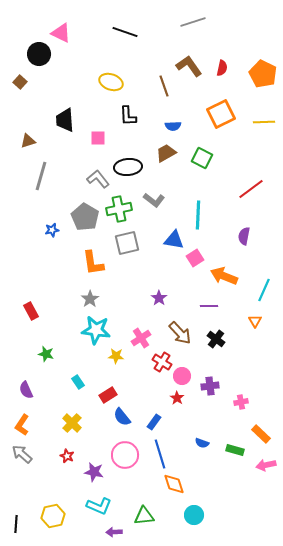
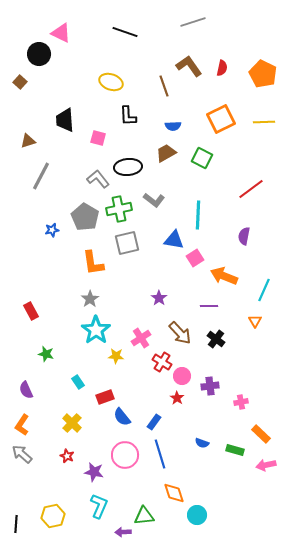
orange square at (221, 114): moved 5 px down
pink square at (98, 138): rotated 14 degrees clockwise
gray line at (41, 176): rotated 12 degrees clockwise
cyan star at (96, 330): rotated 28 degrees clockwise
red rectangle at (108, 395): moved 3 px left, 2 px down; rotated 12 degrees clockwise
orange diamond at (174, 484): moved 9 px down
cyan L-shape at (99, 506): rotated 90 degrees counterclockwise
cyan circle at (194, 515): moved 3 px right
purple arrow at (114, 532): moved 9 px right
